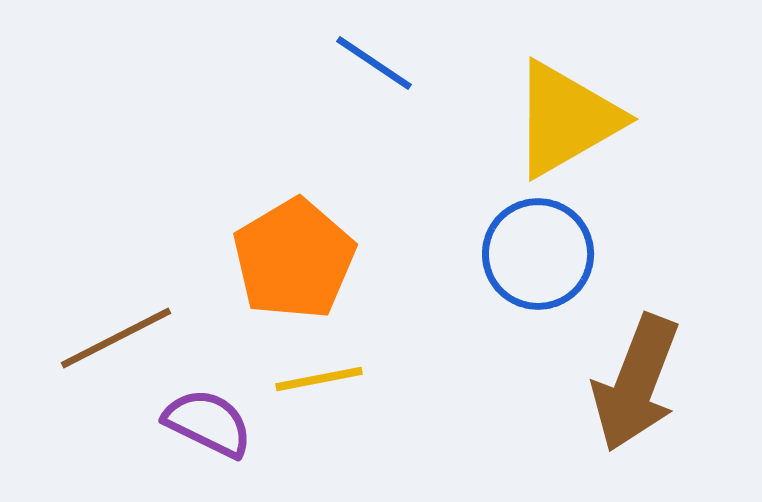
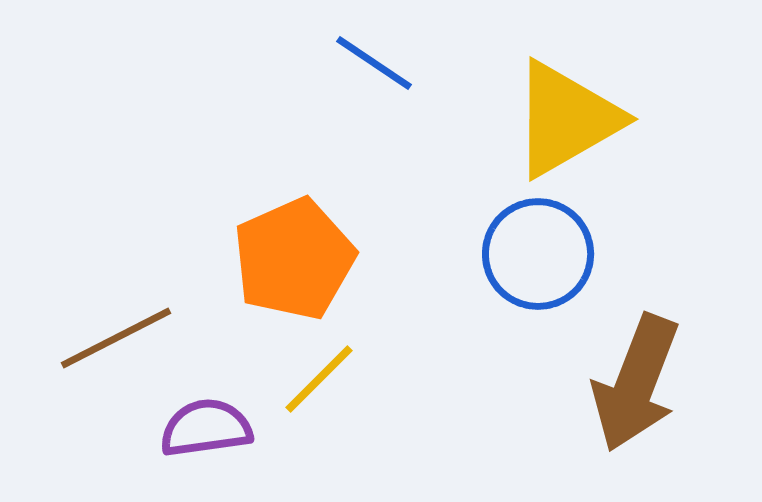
orange pentagon: rotated 7 degrees clockwise
yellow line: rotated 34 degrees counterclockwise
purple semicircle: moved 2 px left, 5 px down; rotated 34 degrees counterclockwise
